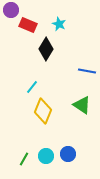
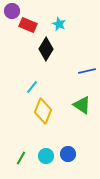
purple circle: moved 1 px right, 1 px down
blue line: rotated 24 degrees counterclockwise
green line: moved 3 px left, 1 px up
